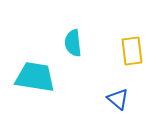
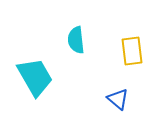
cyan semicircle: moved 3 px right, 3 px up
cyan trapezoid: rotated 51 degrees clockwise
